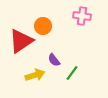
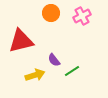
pink cross: rotated 36 degrees counterclockwise
orange circle: moved 8 px right, 13 px up
red triangle: rotated 20 degrees clockwise
green line: moved 2 px up; rotated 21 degrees clockwise
